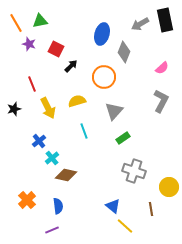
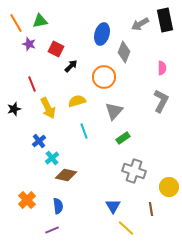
pink semicircle: rotated 48 degrees counterclockwise
blue triangle: rotated 21 degrees clockwise
yellow line: moved 1 px right, 2 px down
